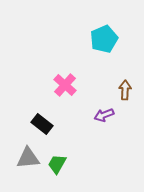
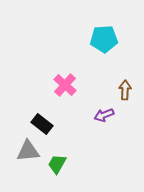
cyan pentagon: rotated 20 degrees clockwise
gray triangle: moved 7 px up
